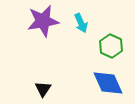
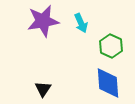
blue diamond: rotated 20 degrees clockwise
